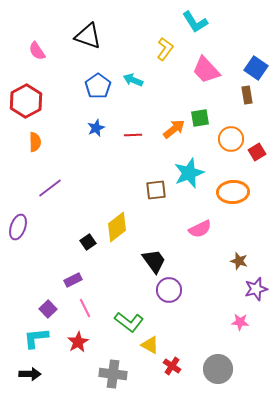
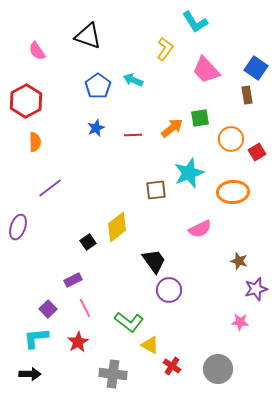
orange arrow at (174, 129): moved 2 px left, 1 px up
